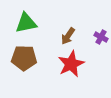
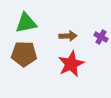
brown arrow: rotated 126 degrees counterclockwise
brown pentagon: moved 4 px up
